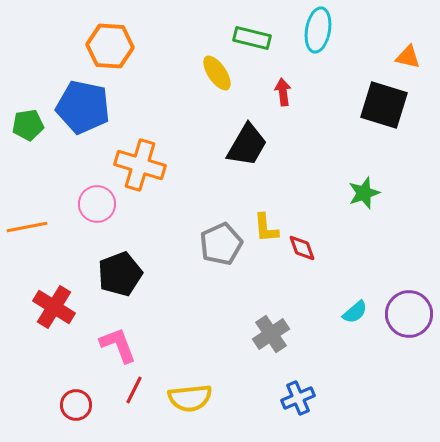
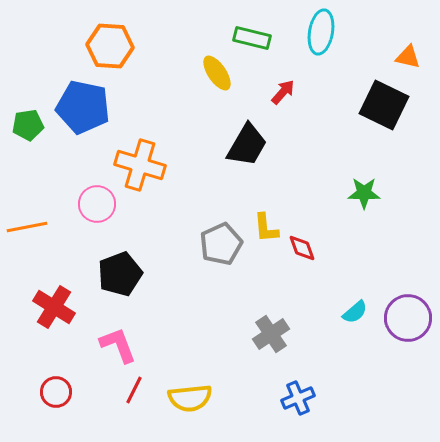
cyan ellipse: moved 3 px right, 2 px down
red arrow: rotated 48 degrees clockwise
black square: rotated 9 degrees clockwise
green star: rotated 20 degrees clockwise
purple circle: moved 1 px left, 4 px down
red circle: moved 20 px left, 13 px up
